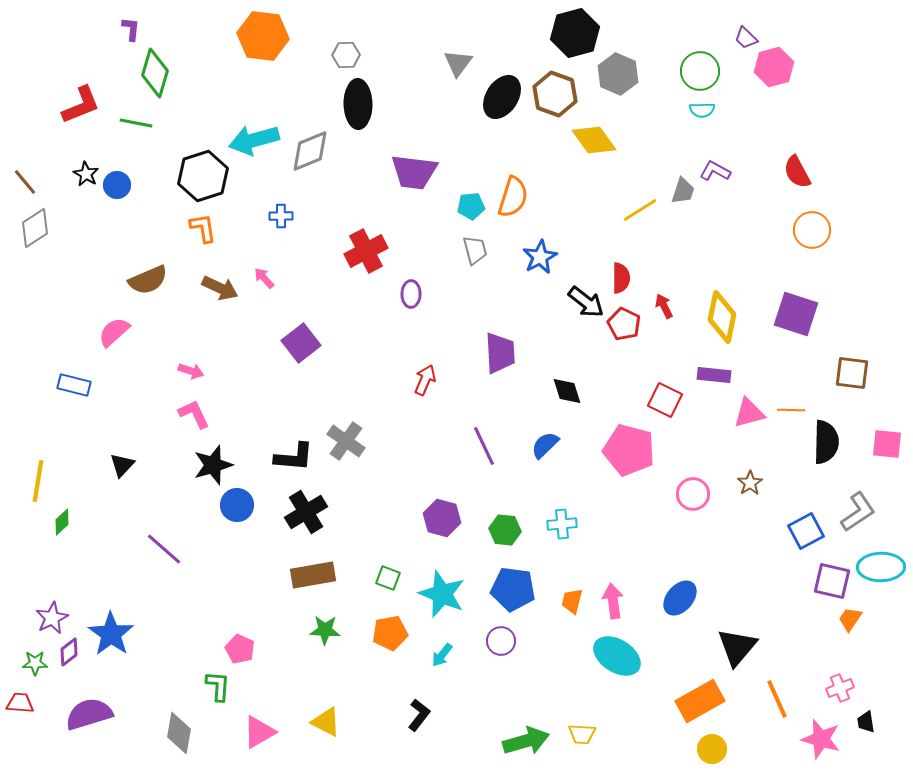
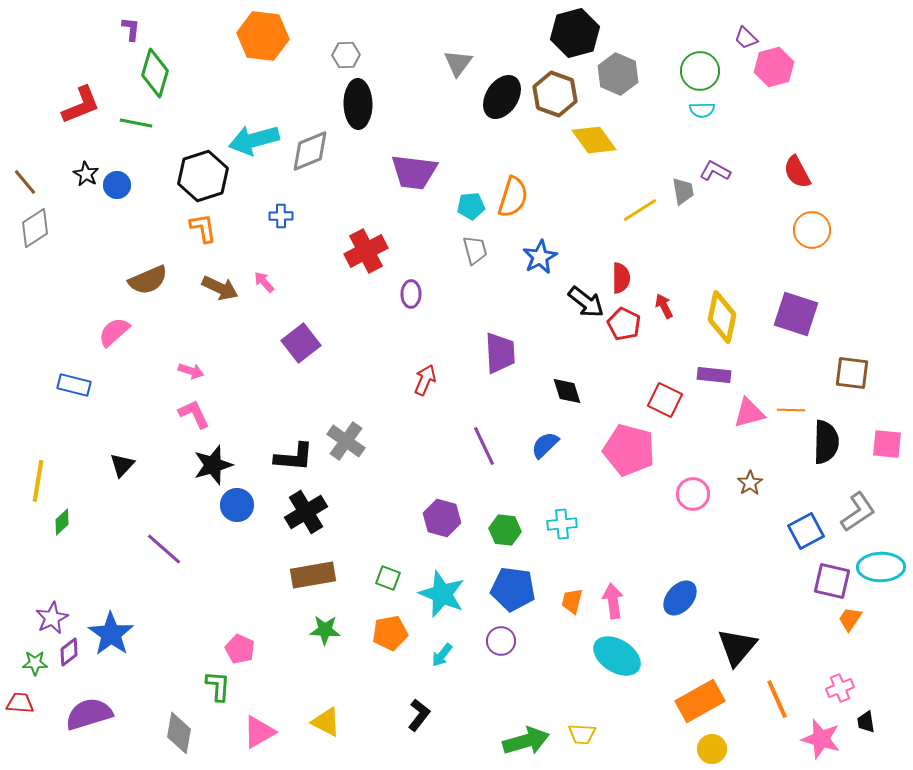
gray trapezoid at (683, 191): rotated 28 degrees counterclockwise
pink arrow at (264, 278): moved 4 px down
